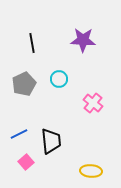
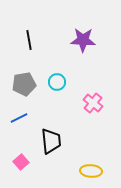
black line: moved 3 px left, 3 px up
cyan circle: moved 2 px left, 3 px down
gray pentagon: rotated 15 degrees clockwise
blue line: moved 16 px up
pink square: moved 5 px left
